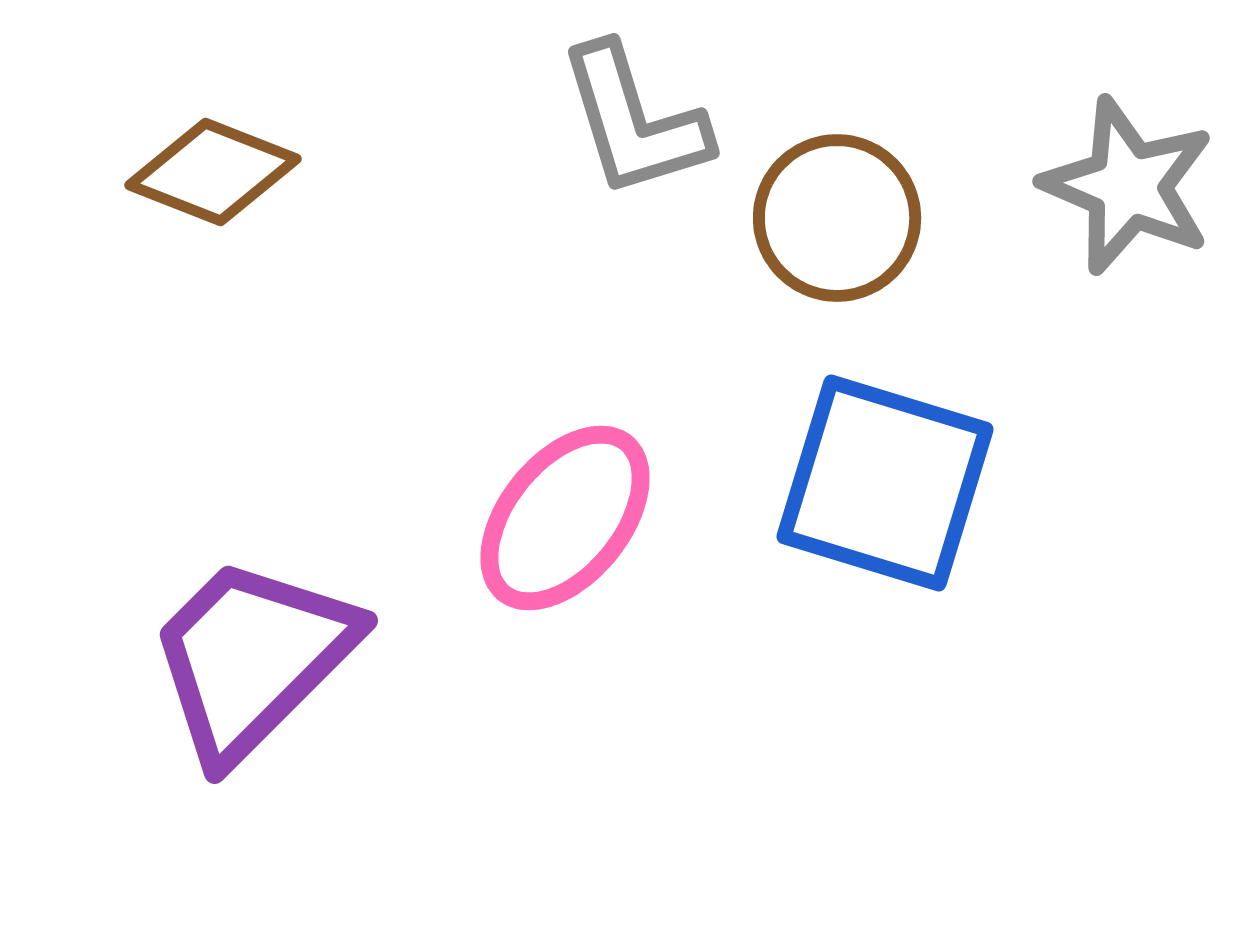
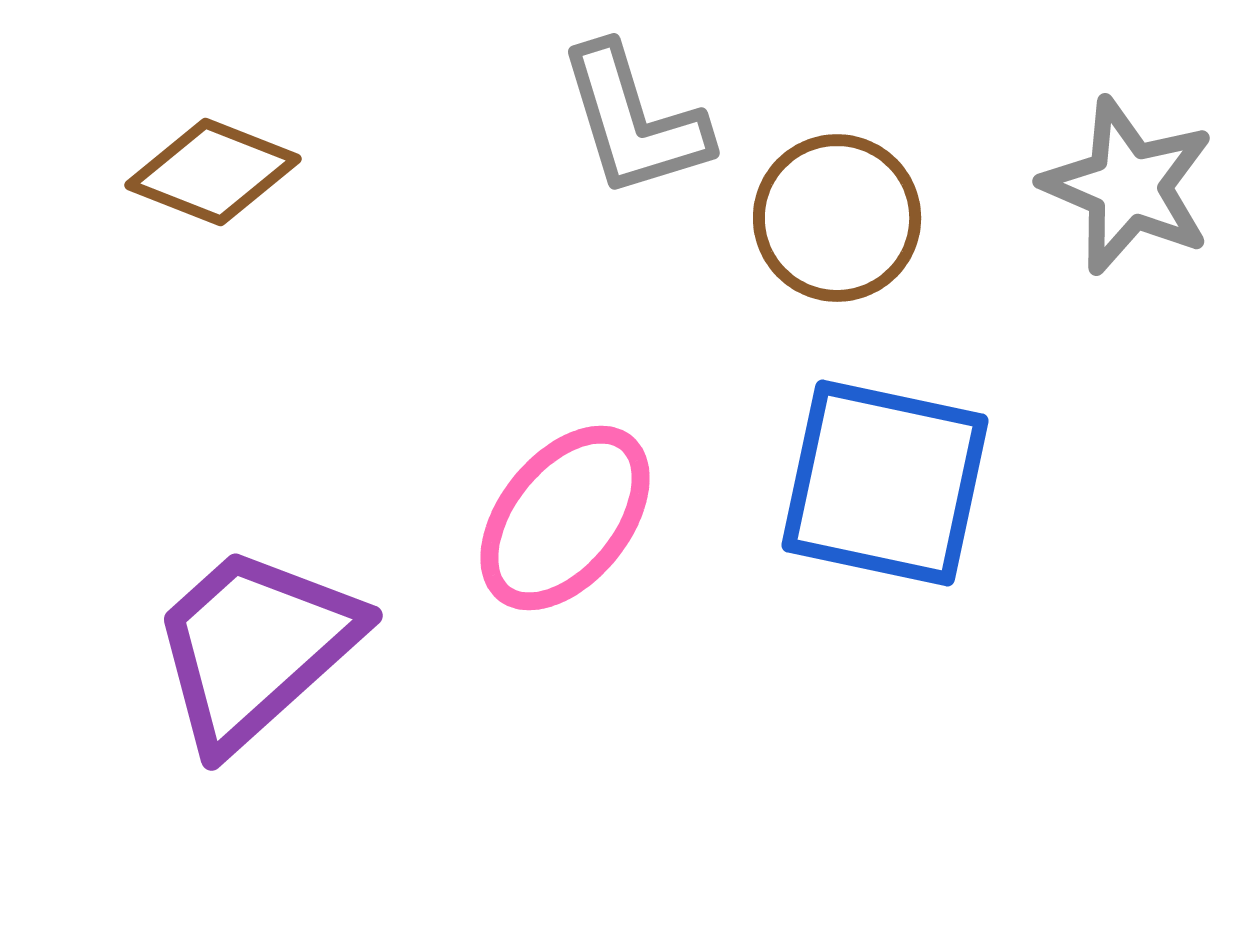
blue square: rotated 5 degrees counterclockwise
purple trapezoid: moved 3 px right, 11 px up; rotated 3 degrees clockwise
